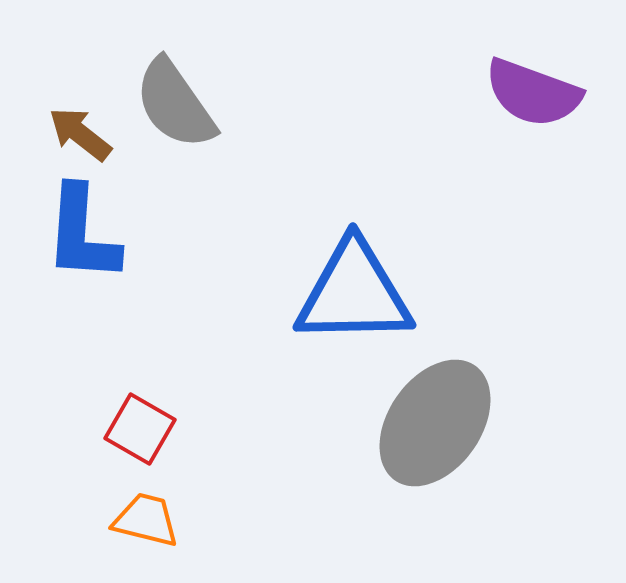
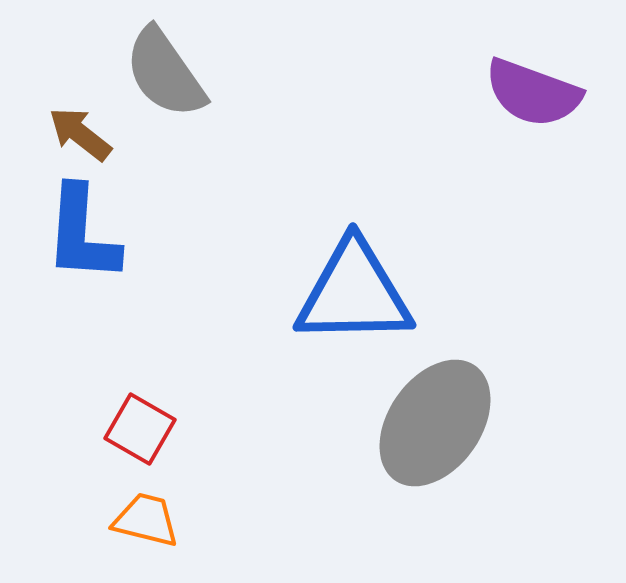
gray semicircle: moved 10 px left, 31 px up
